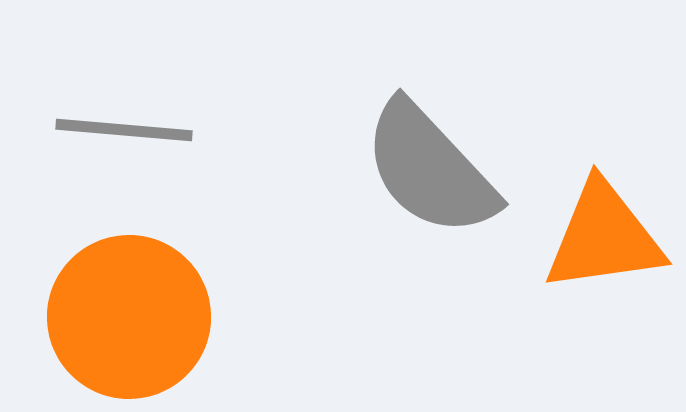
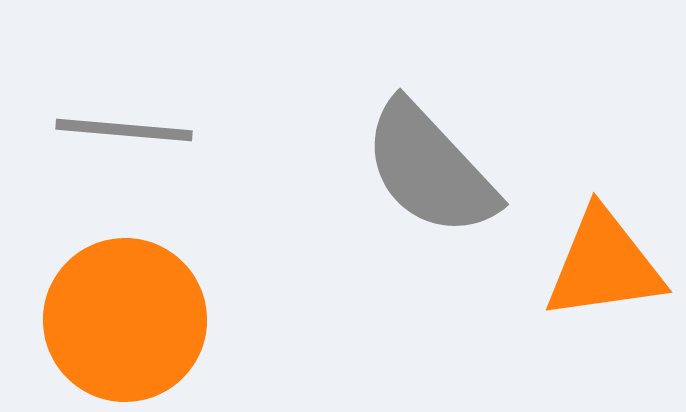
orange triangle: moved 28 px down
orange circle: moved 4 px left, 3 px down
